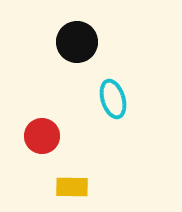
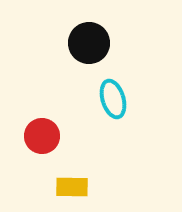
black circle: moved 12 px right, 1 px down
